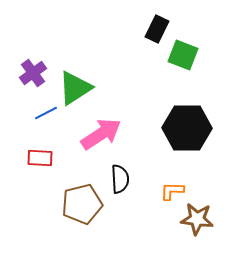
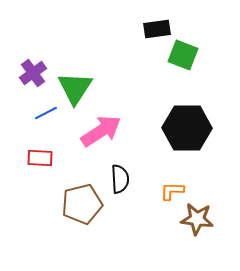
black rectangle: rotated 56 degrees clockwise
green triangle: rotated 24 degrees counterclockwise
pink arrow: moved 3 px up
